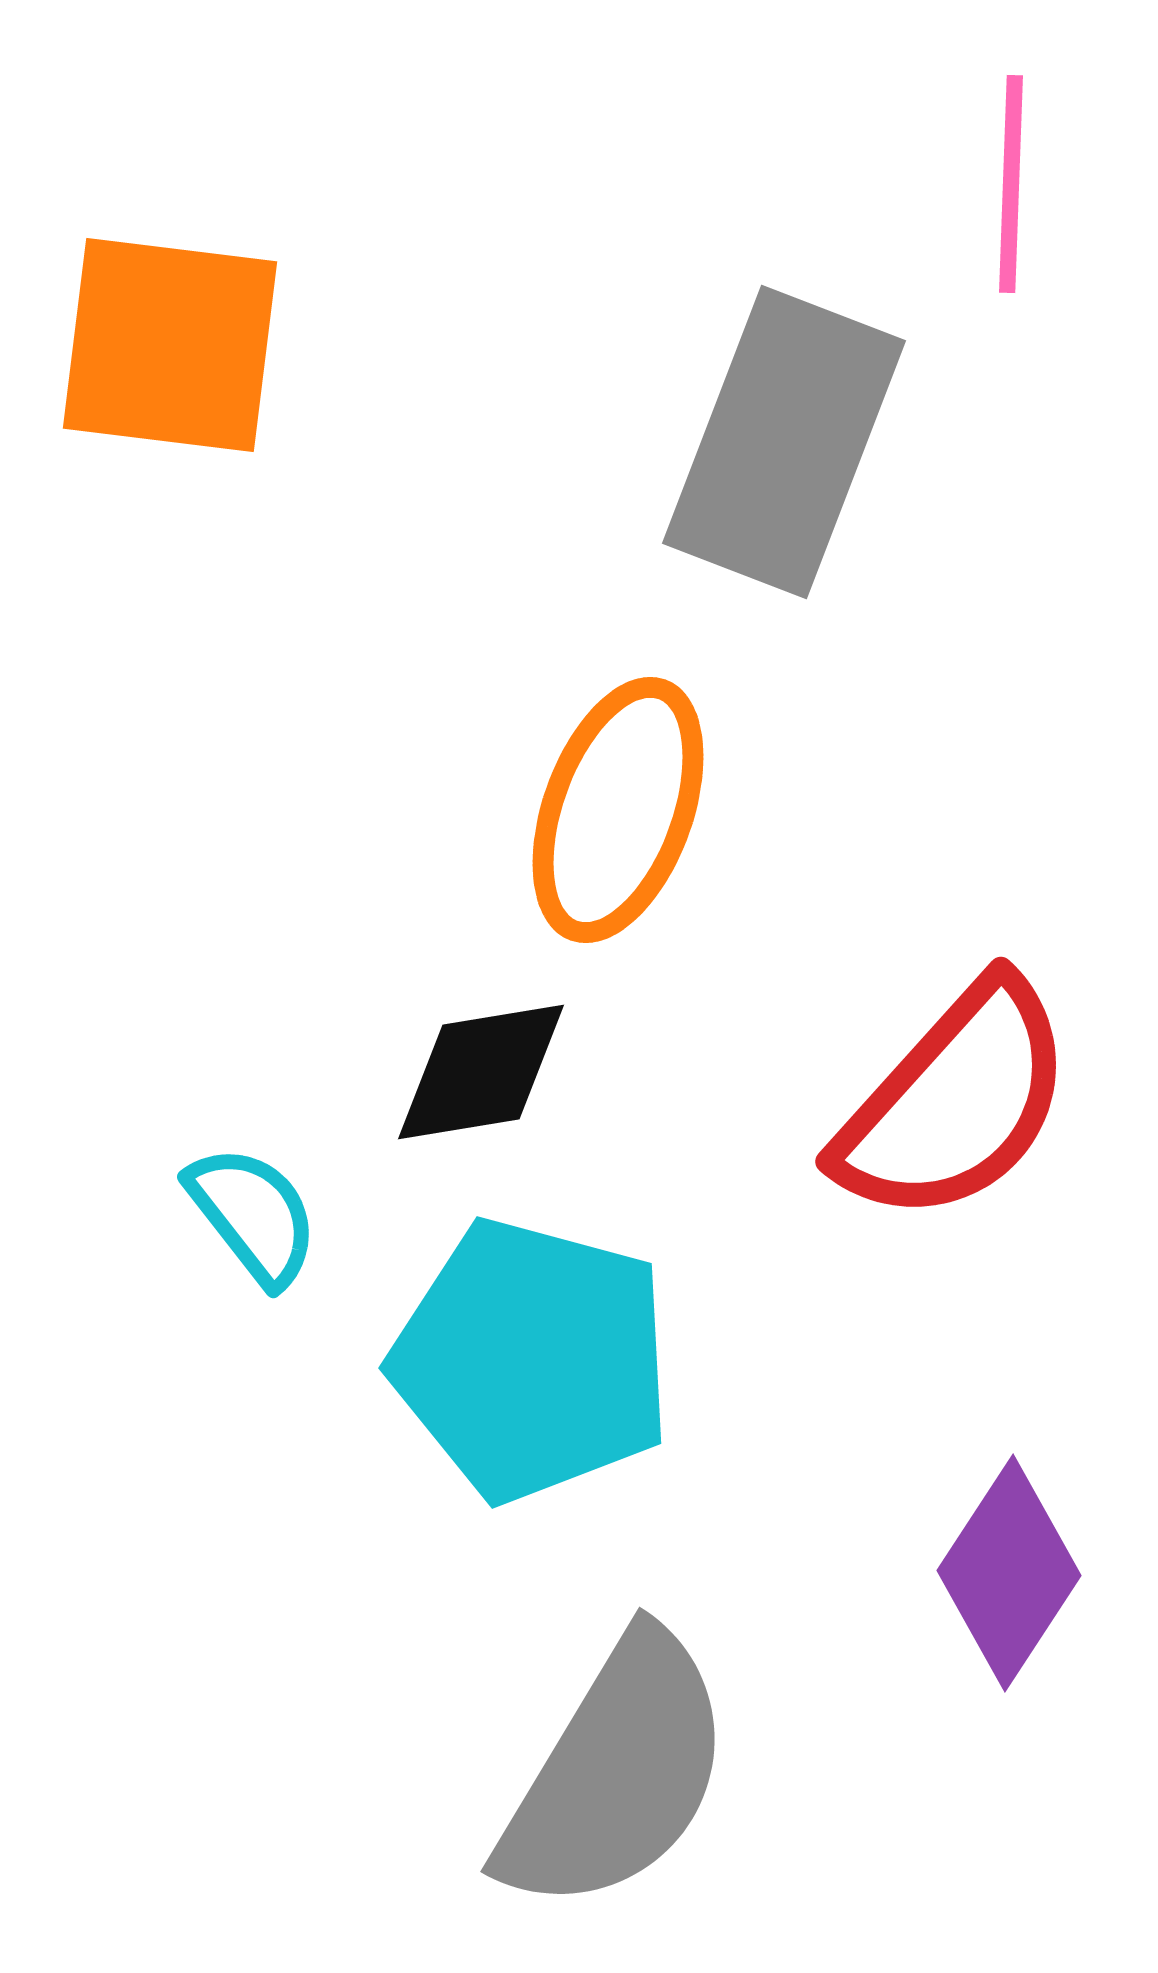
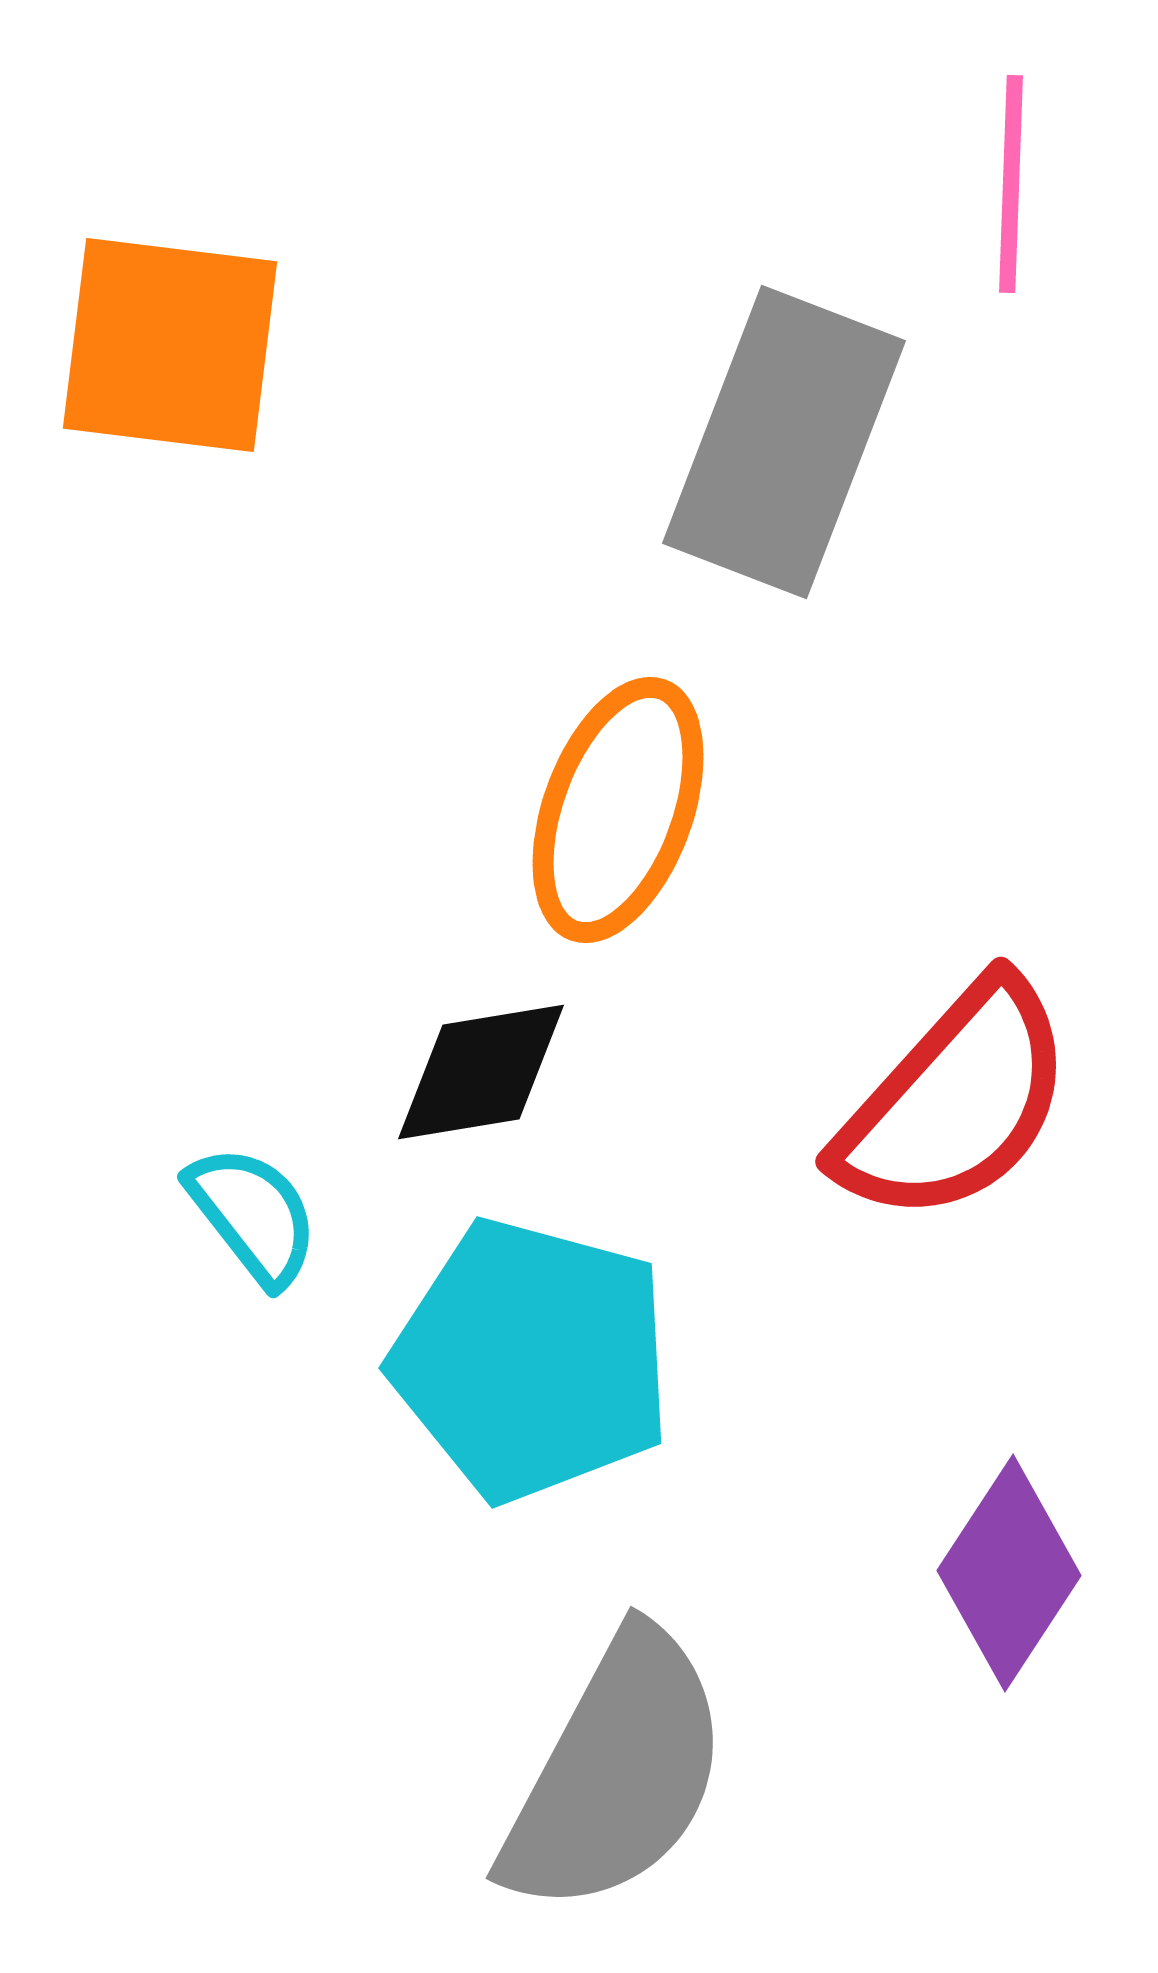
gray semicircle: rotated 3 degrees counterclockwise
